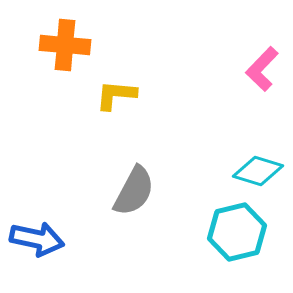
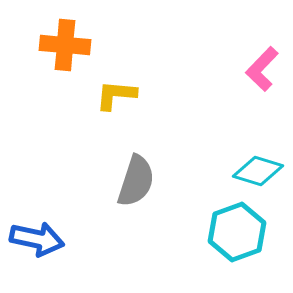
gray semicircle: moved 2 px right, 10 px up; rotated 10 degrees counterclockwise
cyan hexagon: rotated 6 degrees counterclockwise
